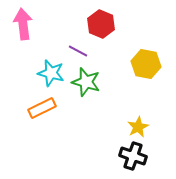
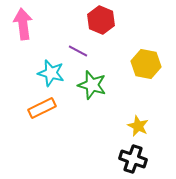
red hexagon: moved 4 px up
green star: moved 6 px right, 3 px down
yellow star: moved 1 px up; rotated 20 degrees counterclockwise
black cross: moved 3 px down
